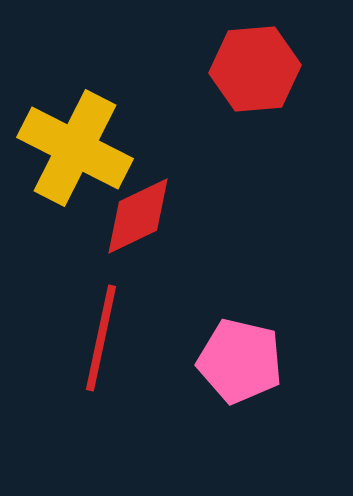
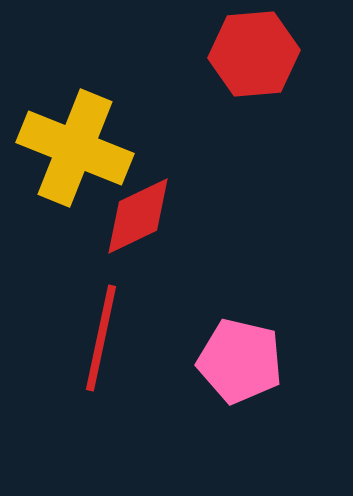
red hexagon: moved 1 px left, 15 px up
yellow cross: rotated 5 degrees counterclockwise
